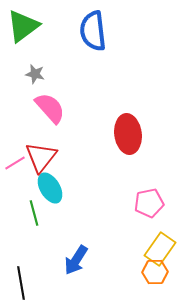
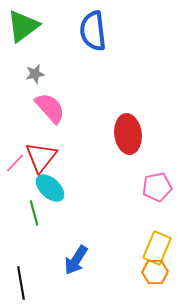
gray star: rotated 24 degrees counterclockwise
pink line: rotated 15 degrees counterclockwise
cyan ellipse: rotated 16 degrees counterclockwise
pink pentagon: moved 8 px right, 16 px up
yellow rectangle: moved 3 px left, 1 px up; rotated 12 degrees counterclockwise
